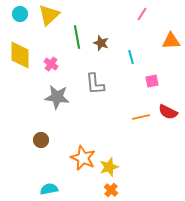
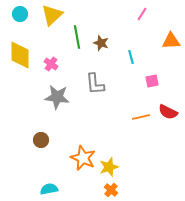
yellow triangle: moved 3 px right
